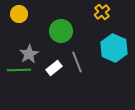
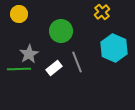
green line: moved 1 px up
